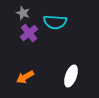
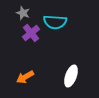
purple cross: moved 2 px right
